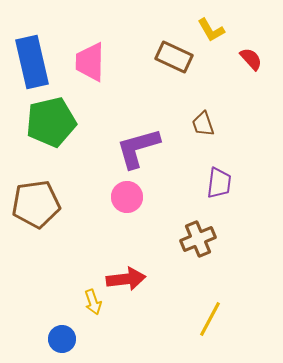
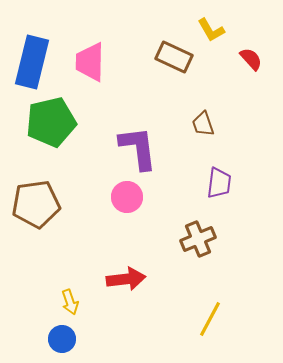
blue rectangle: rotated 27 degrees clockwise
purple L-shape: rotated 99 degrees clockwise
yellow arrow: moved 23 px left
